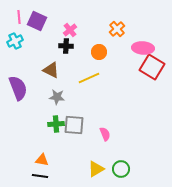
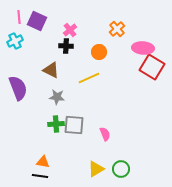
orange triangle: moved 1 px right, 2 px down
